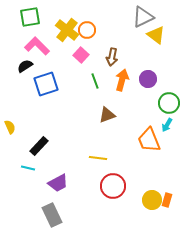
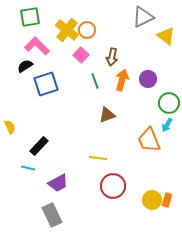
yellow triangle: moved 10 px right, 1 px down
